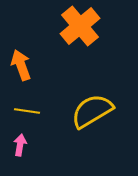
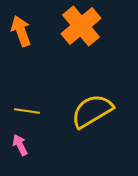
orange cross: moved 1 px right
orange arrow: moved 34 px up
pink arrow: rotated 35 degrees counterclockwise
